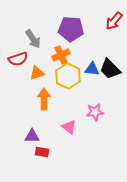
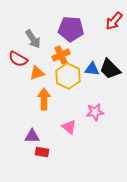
red semicircle: rotated 48 degrees clockwise
